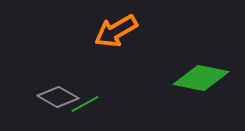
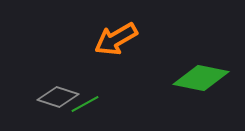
orange arrow: moved 8 px down
gray diamond: rotated 12 degrees counterclockwise
